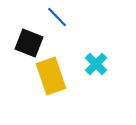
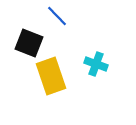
blue line: moved 1 px up
cyan cross: rotated 25 degrees counterclockwise
